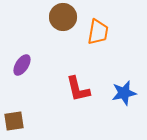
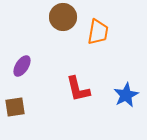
purple ellipse: moved 1 px down
blue star: moved 2 px right, 2 px down; rotated 15 degrees counterclockwise
brown square: moved 1 px right, 14 px up
